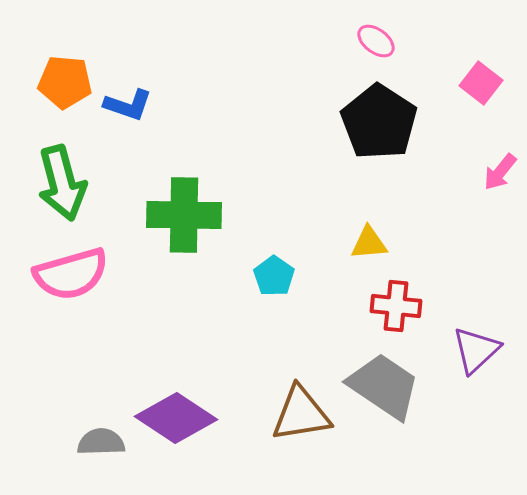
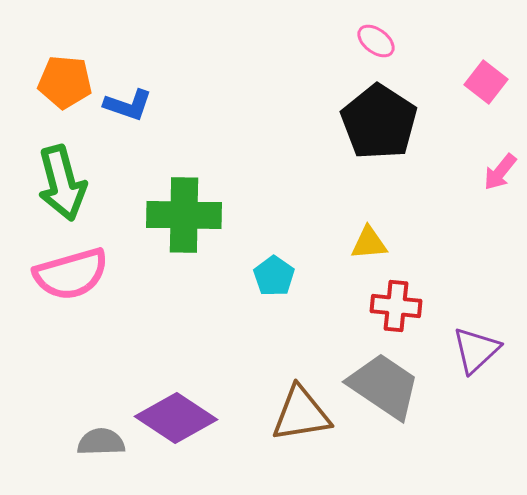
pink square: moved 5 px right, 1 px up
